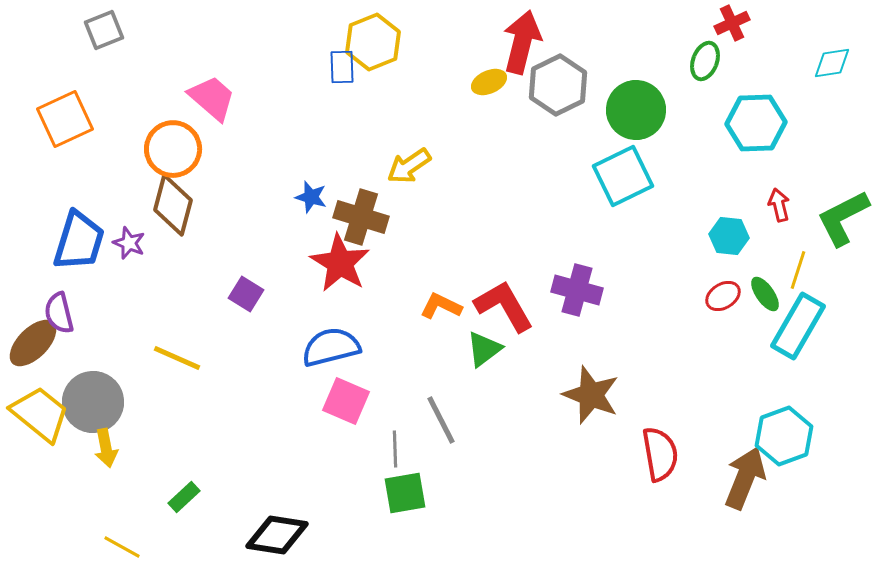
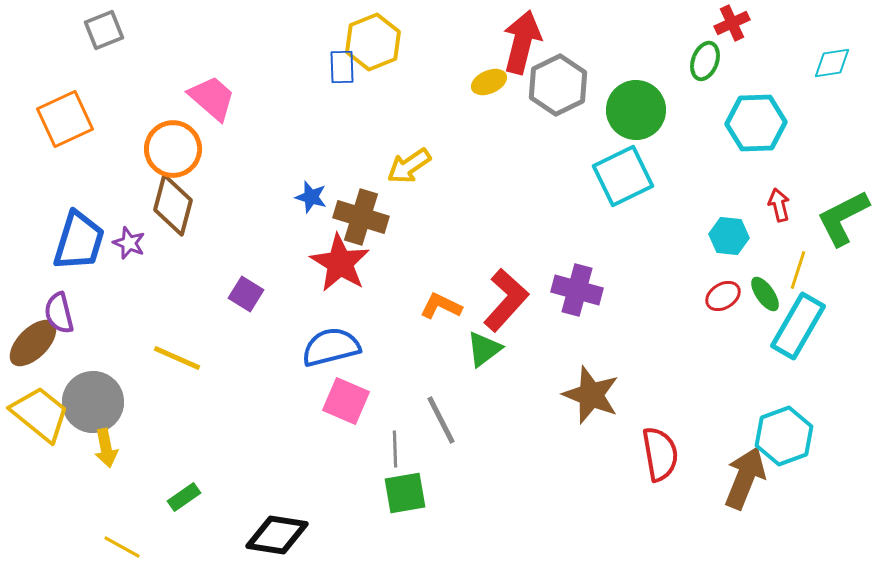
red L-shape at (504, 306): moved 2 px right, 6 px up; rotated 72 degrees clockwise
green rectangle at (184, 497): rotated 8 degrees clockwise
